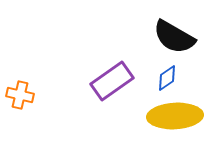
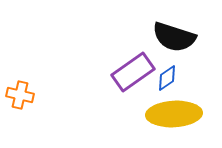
black semicircle: rotated 12 degrees counterclockwise
purple rectangle: moved 21 px right, 9 px up
yellow ellipse: moved 1 px left, 2 px up
